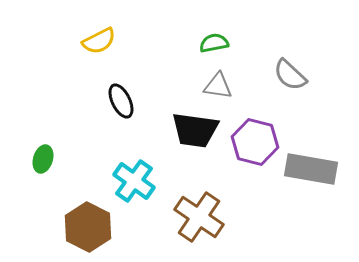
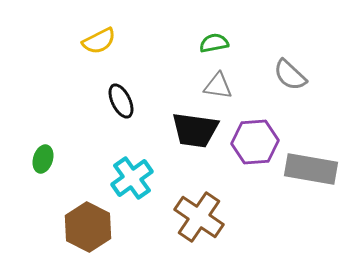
purple hexagon: rotated 18 degrees counterclockwise
cyan cross: moved 2 px left, 3 px up; rotated 18 degrees clockwise
